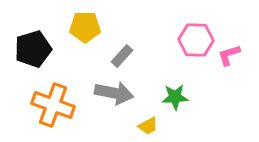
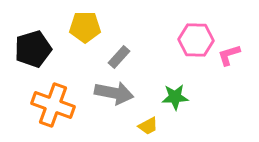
gray rectangle: moved 3 px left, 1 px down
